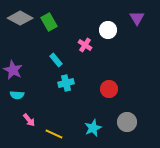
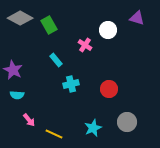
purple triangle: rotated 42 degrees counterclockwise
green rectangle: moved 3 px down
cyan cross: moved 5 px right, 1 px down
